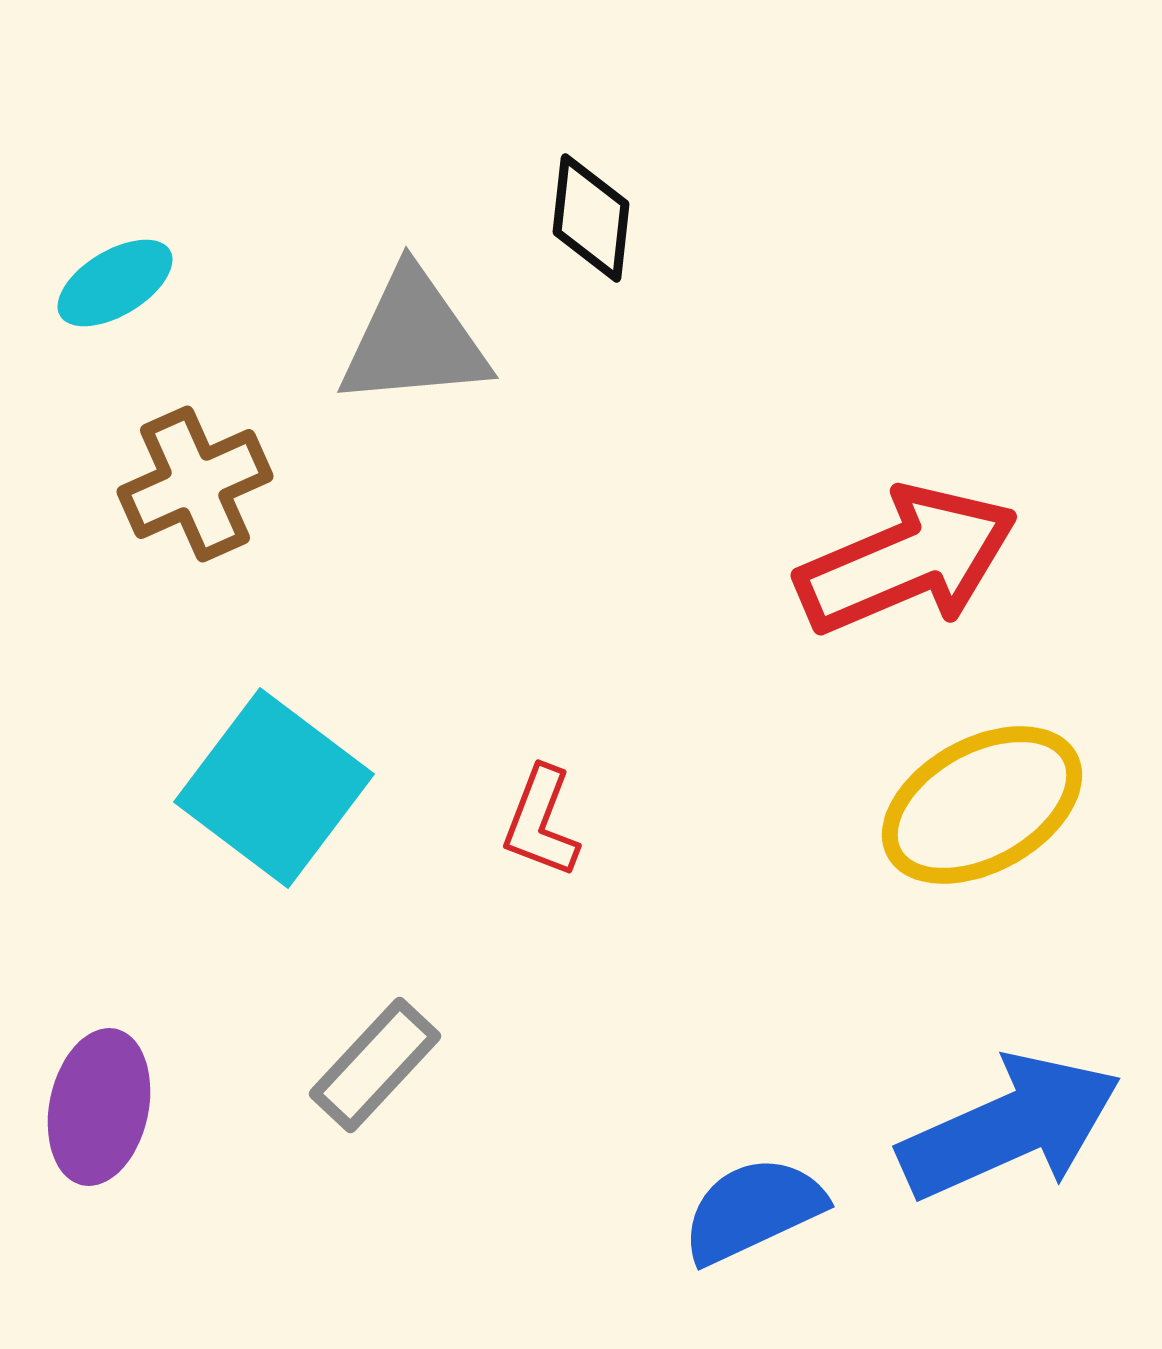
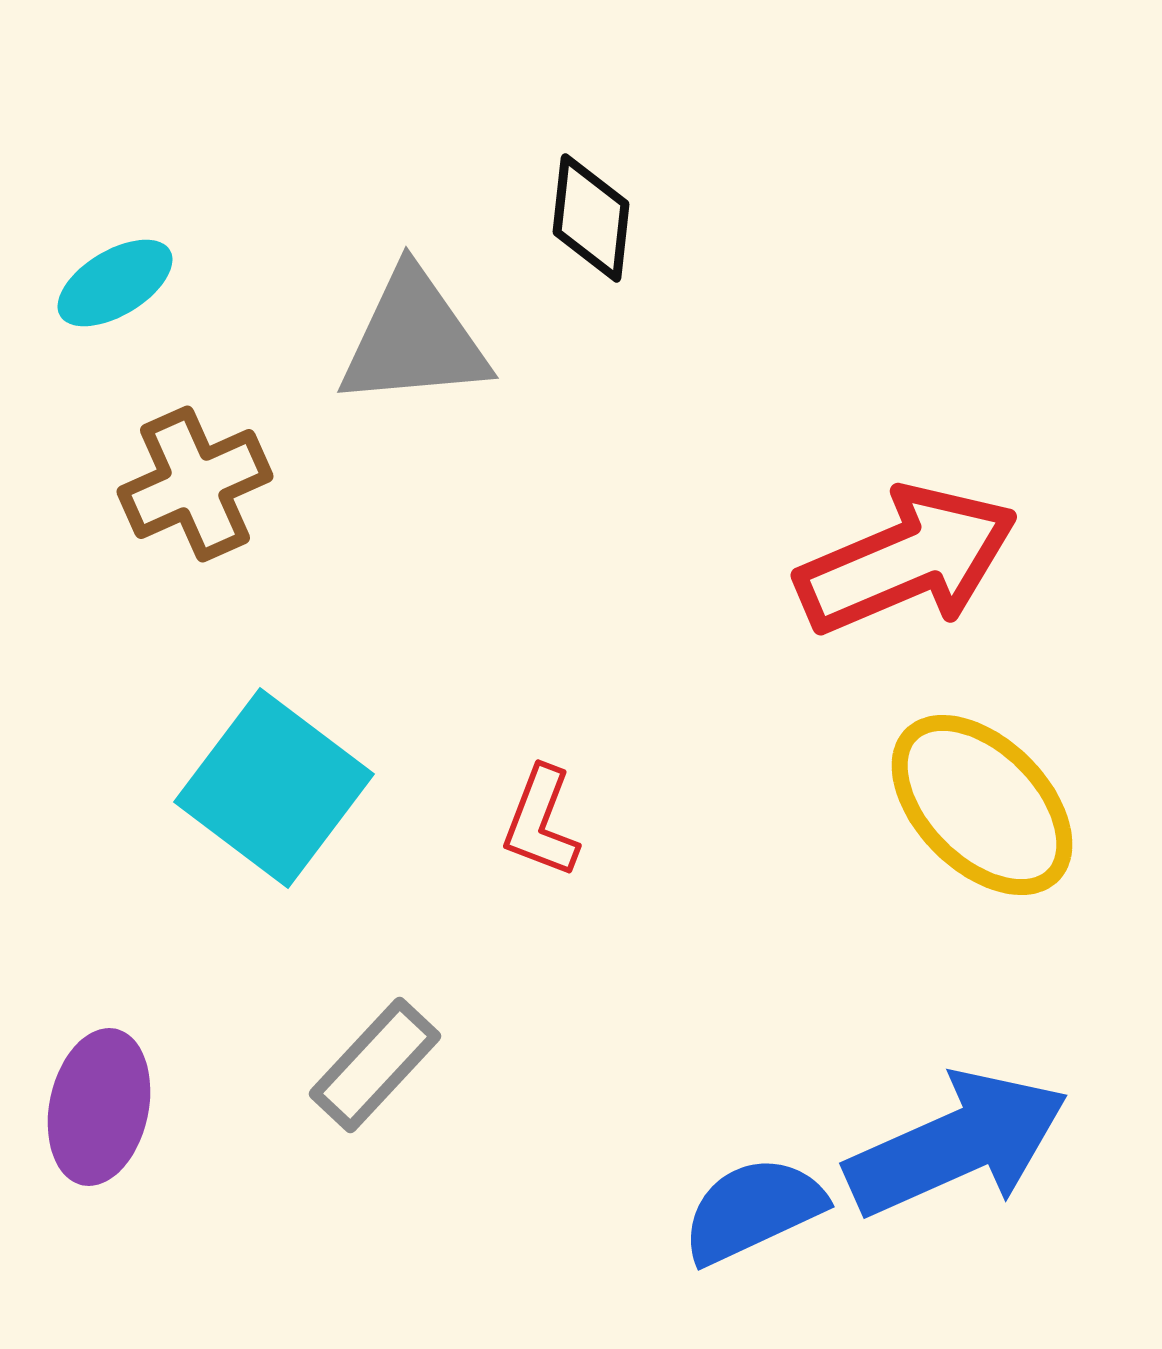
yellow ellipse: rotated 74 degrees clockwise
blue arrow: moved 53 px left, 17 px down
